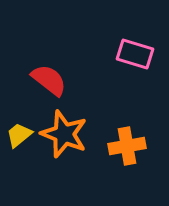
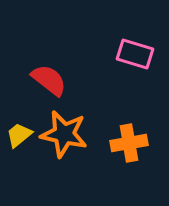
orange star: rotated 9 degrees counterclockwise
orange cross: moved 2 px right, 3 px up
